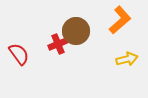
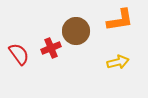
orange L-shape: rotated 32 degrees clockwise
red cross: moved 7 px left, 4 px down
yellow arrow: moved 9 px left, 3 px down
